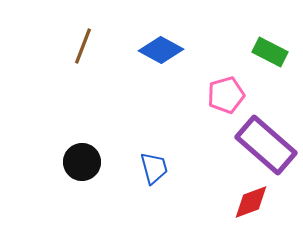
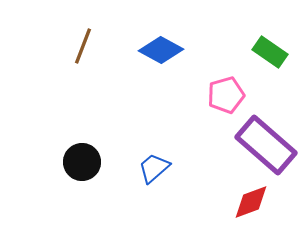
green rectangle: rotated 8 degrees clockwise
blue trapezoid: rotated 116 degrees counterclockwise
